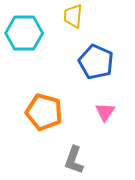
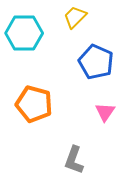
yellow trapezoid: moved 2 px right, 1 px down; rotated 40 degrees clockwise
orange pentagon: moved 10 px left, 8 px up
